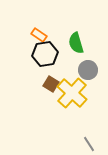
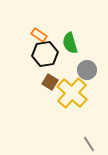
green semicircle: moved 6 px left
gray circle: moved 1 px left
brown square: moved 1 px left, 2 px up
